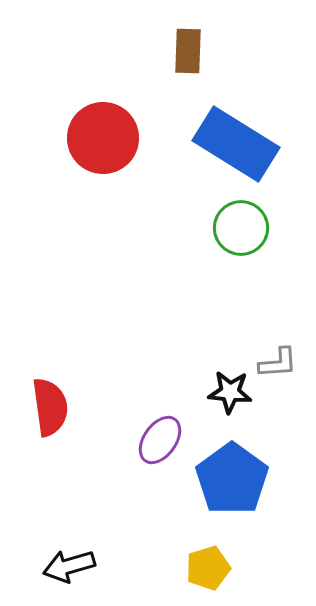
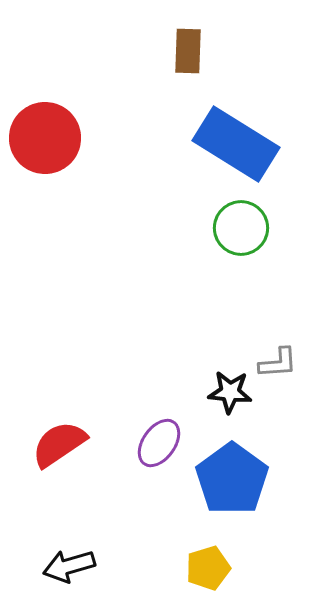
red circle: moved 58 px left
red semicircle: moved 9 px right, 37 px down; rotated 116 degrees counterclockwise
purple ellipse: moved 1 px left, 3 px down
